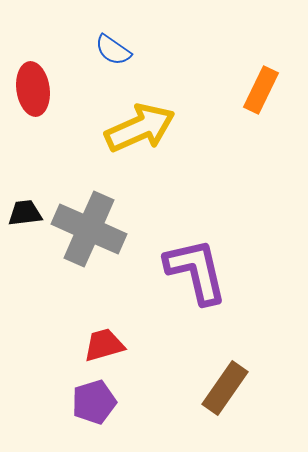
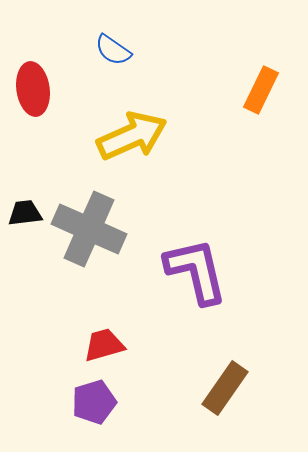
yellow arrow: moved 8 px left, 8 px down
